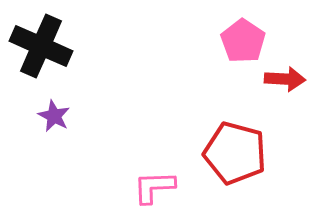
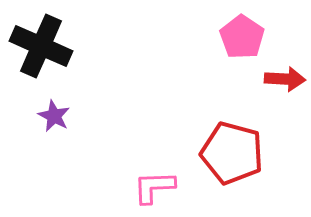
pink pentagon: moved 1 px left, 4 px up
red pentagon: moved 3 px left
